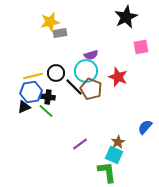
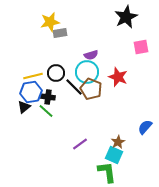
cyan circle: moved 1 px right, 1 px down
black triangle: rotated 16 degrees counterclockwise
